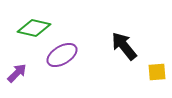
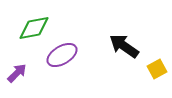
green diamond: rotated 24 degrees counterclockwise
black arrow: rotated 16 degrees counterclockwise
yellow square: moved 3 px up; rotated 24 degrees counterclockwise
